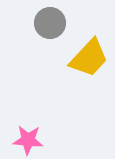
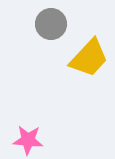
gray circle: moved 1 px right, 1 px down
